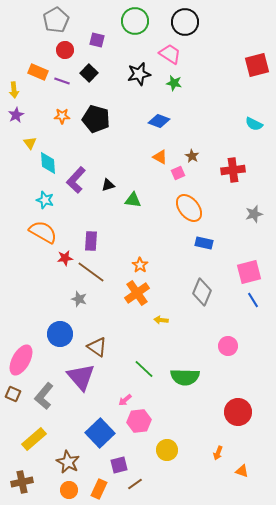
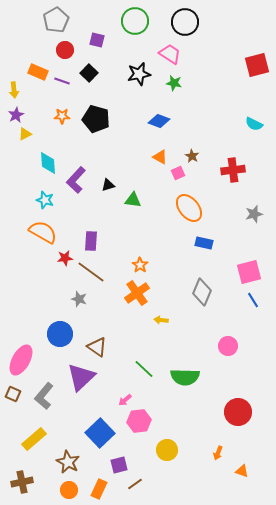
yellow triangle at (30, 143): moved 5 px left, 9 px up; rotated 40 degrees clockwise
purple triangle at (81, 377): rotated 28 degrees clockwise
